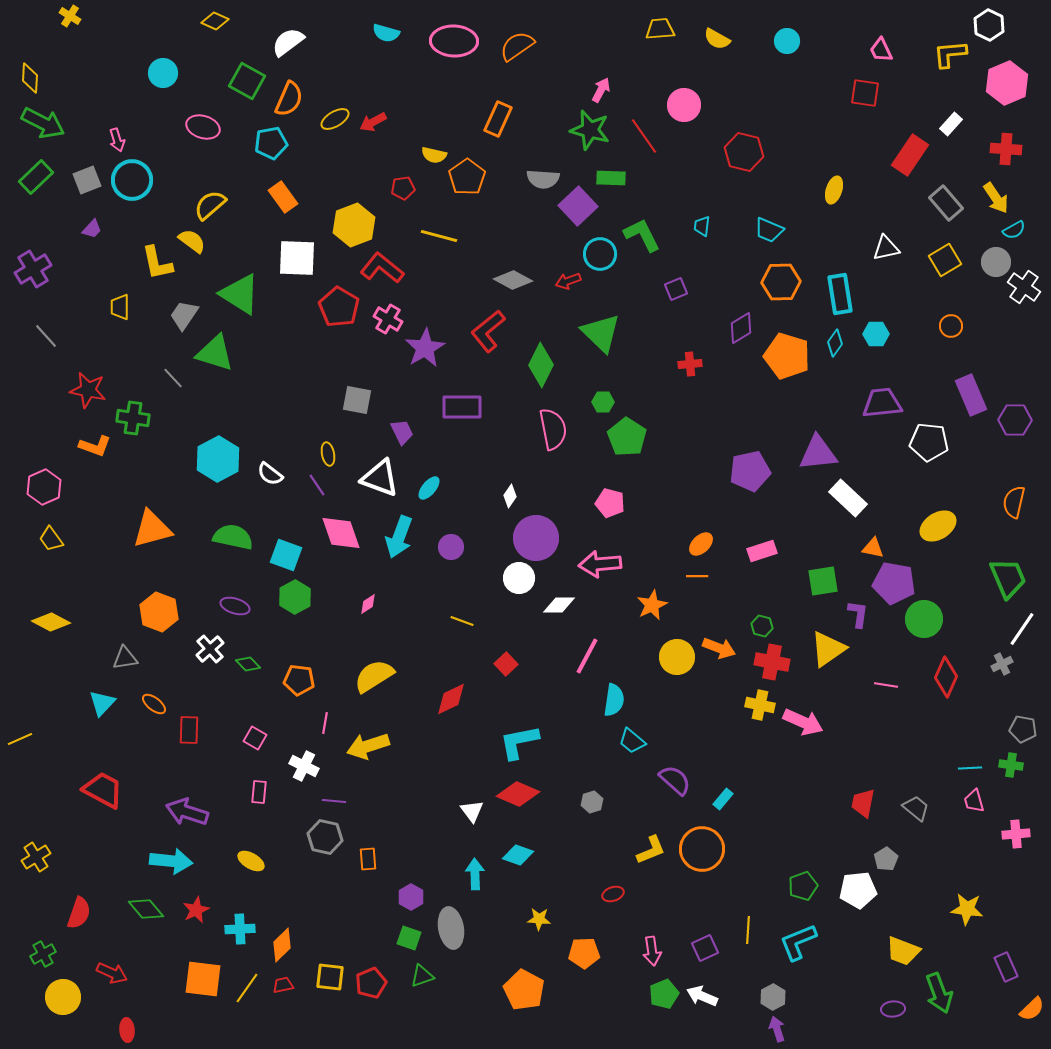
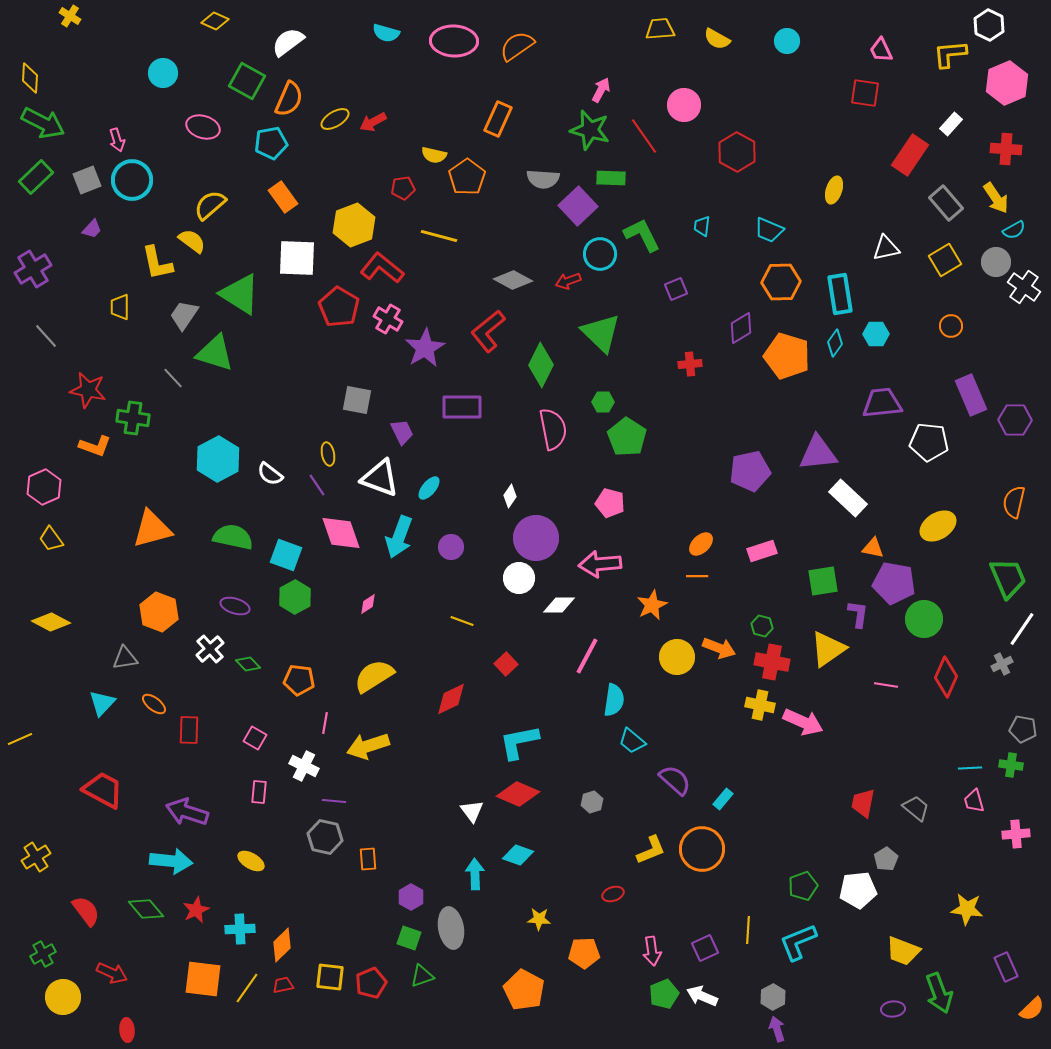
red hexagon at (744, 152): moved 7 px left; rotated 15 degrees clockwise
red semicircle at (79, 913): moved 7 px right, 2 px up; rotated 56 degrees counterclockwise
